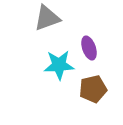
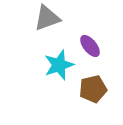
purple ellipse: moved 1 px right, 2 px up; rotated 20 degrees counterclockwise
cyan star: rotated 16 degrees counterclockwise
